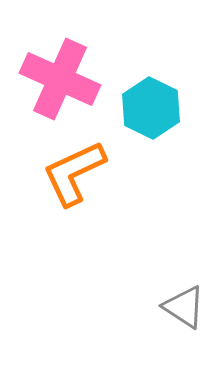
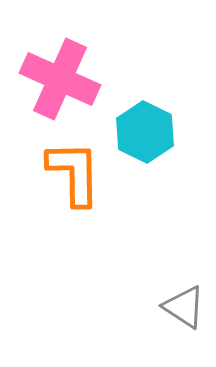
cyan hexagon: moved 6 px left, 24 px down
orange L-shape: rotated 114 degrees clockwise
